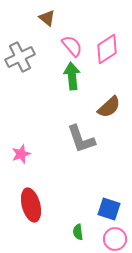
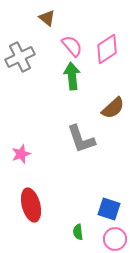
brown semicircle: moved 4 px right, 1 px down
